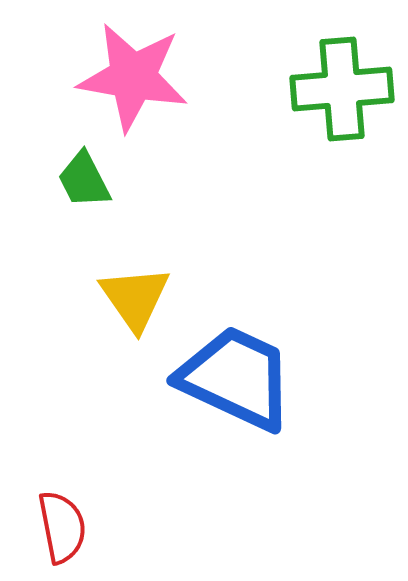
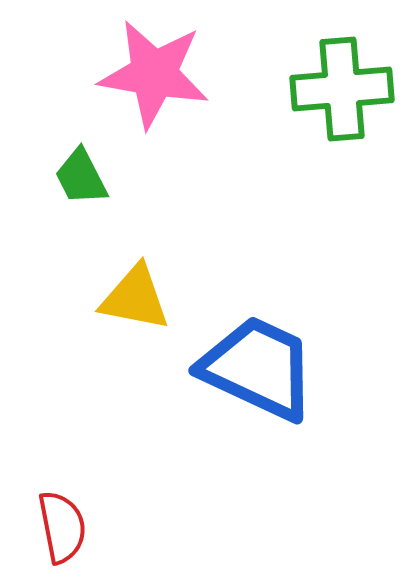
pink star: moved 21 px right, 3 px up
green trapezoid: moved 3 px left, 3 px up
yellow triangle: rotated 44 degrees counterclockwise
blue trapezoid: moved 22 px right, 10 px up
